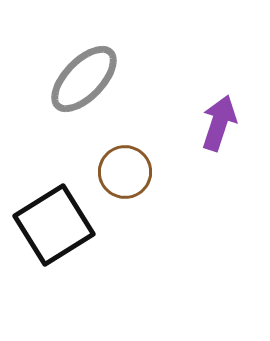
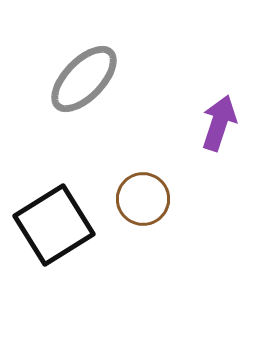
brown circle: moved 18 px right, 27 px down
